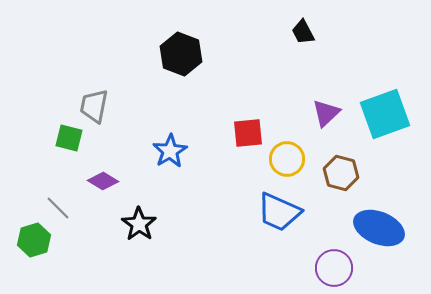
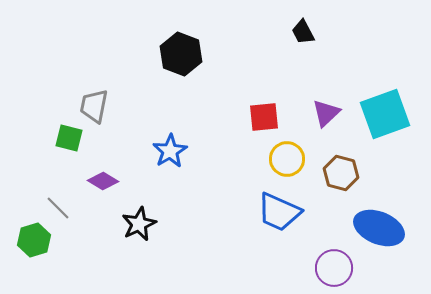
red square: moved 16 px right, 16 px up
black star: rotated 12 degrees clockwise
